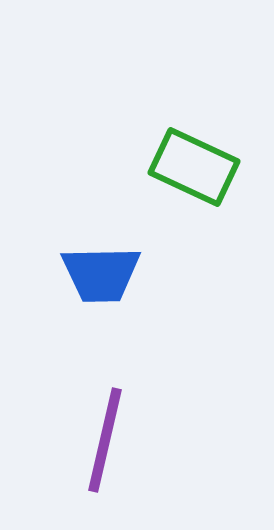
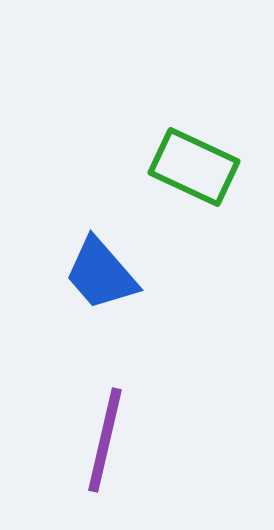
blue trapezoid: rotated 50 degrees clockwise
